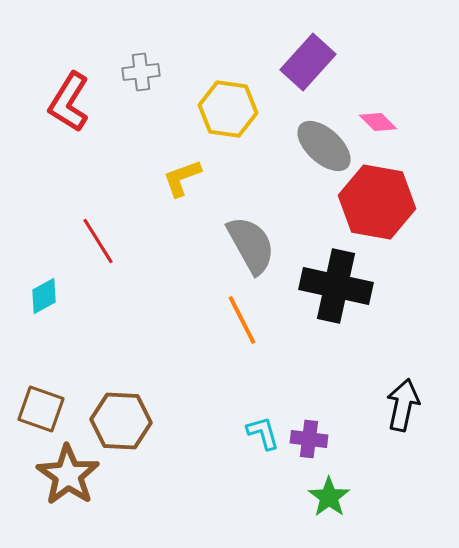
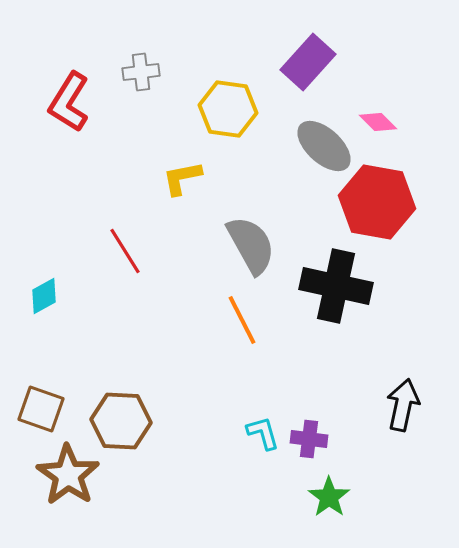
yellow L-shape: rotated 9 degrees clockwise
red line: moved 27 px right, 10 px down
